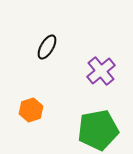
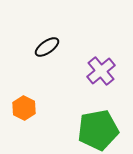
black ellipse: rotated 25 degrees clockwise
orange hexagon: moved 7 px left, 2 px up; rotated 15 degrees counterclockwise
